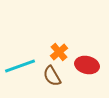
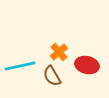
cyan line: rotated 8 degrees clockwise
